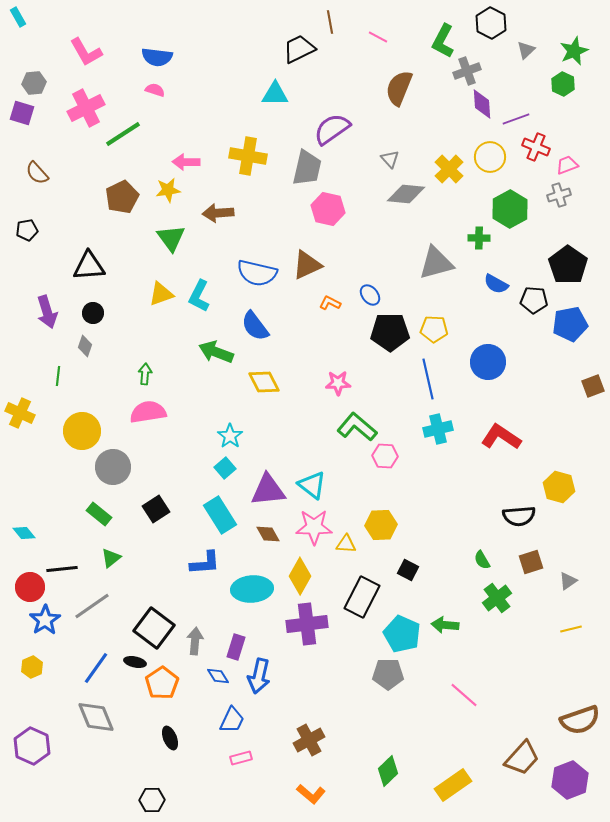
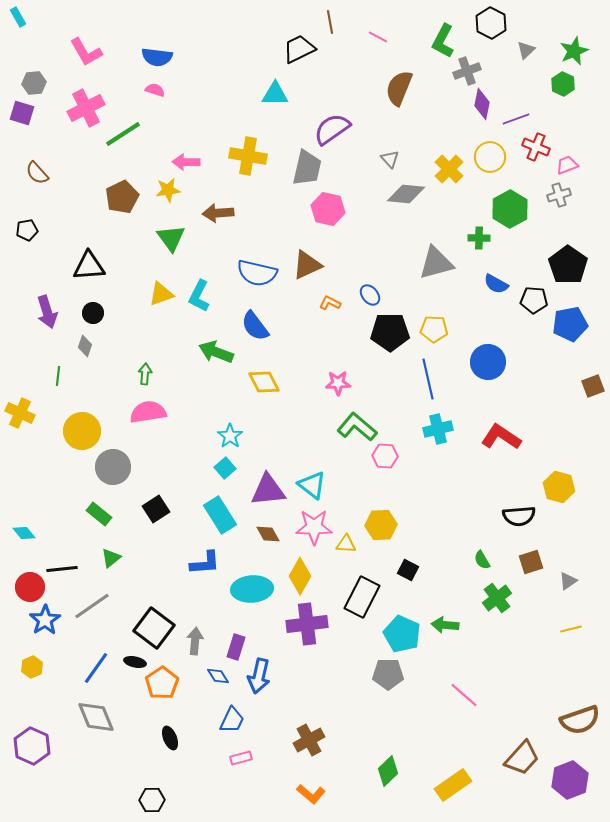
purple diamond at (482, 104): rotated 16 degrees clockwise
